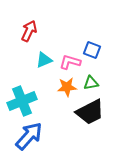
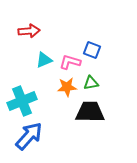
red arrow: rotated 60 degrees clockwise
black trapezoid: rotated 152 degrees counterclockwise
